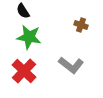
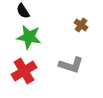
brown cross: rotated 16 degrees clockwise
gray L-shape: rotated 20 degrees counterclockwise
red cross: rotated 15 degrees clockwise
